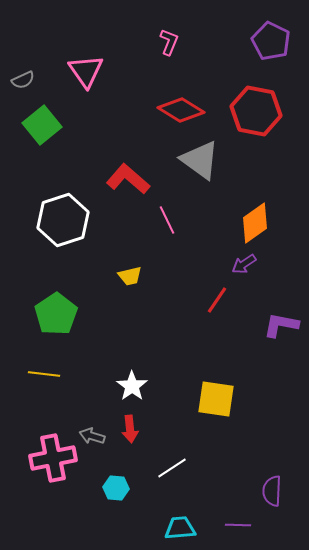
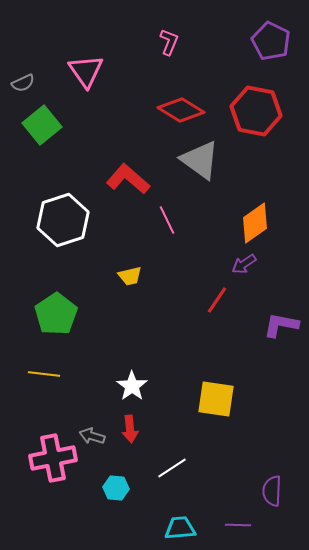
gray semicircle: moved 3 px down
